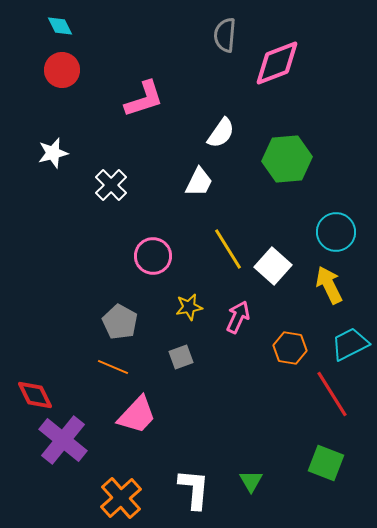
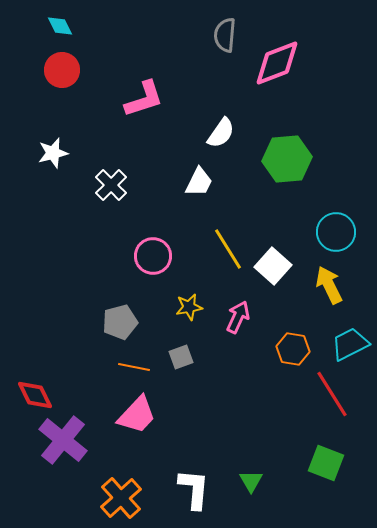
gray pentagon: rotated 28 degrees clockwise
orange hexagon: moved 3 px right, 1 px down
orange line: moved 21 px right; rotated 12 degrees counterclockwise
